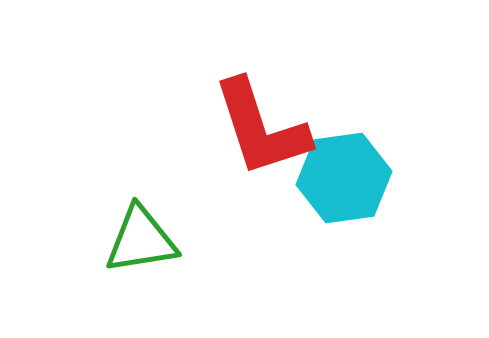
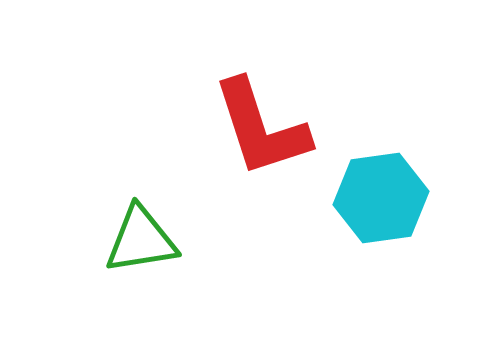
cyan hexagon: moved 37 px right, 20 px down
